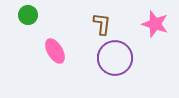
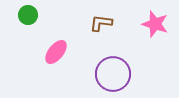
brown L-shape: moved 1 px left, 1 px up; rotated 90 degrees counterclockwise
pink ellipse: moved 1 px right, 1 px down; rotated 70 degrees clockwise
purple circle: moved 2 px left, 16 px down
